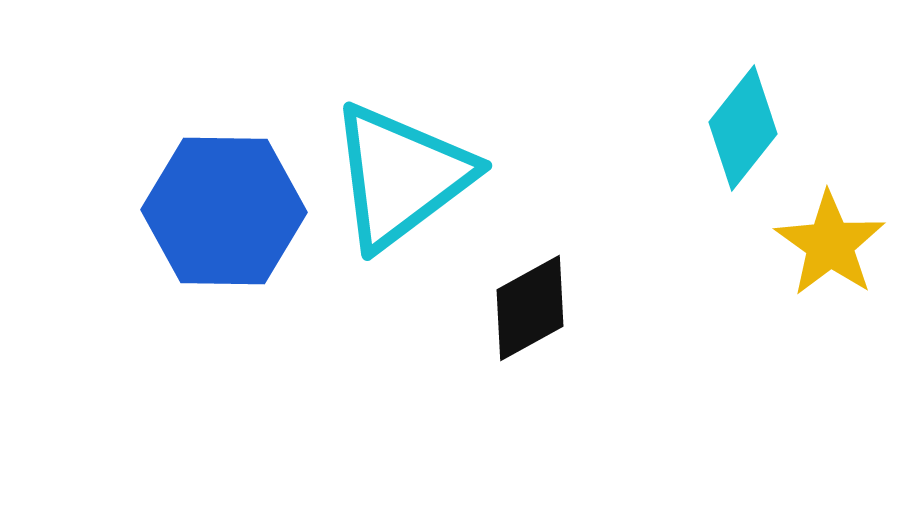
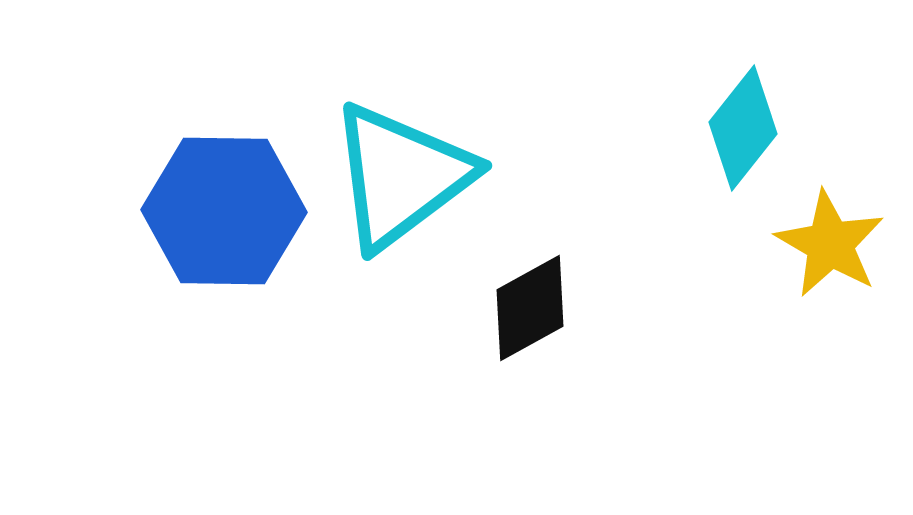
yellow star: rotated 5 degrees counterclockwise
